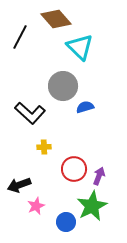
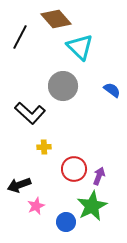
blue semicircle: moved 27 px right, 17 px up; rotated 54 degrees clockwise
